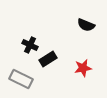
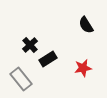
black semicircle: rotated 36 degrees clockwise
black cross: rotated 21 degrees clockwise
gray rectangle: rotated 25 degrees clockwise
